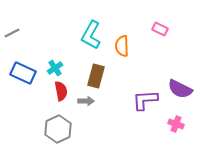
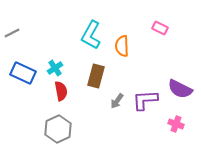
pink rectangle: moved 1 px up
gray arrow: moved 31 px right; rotated 126 degrees clockwise
